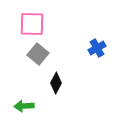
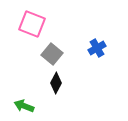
pink square: rotated 20 degrees clockwise
gray square: moved 14 px right
green arrow: rotated 24 degrees clockwise
